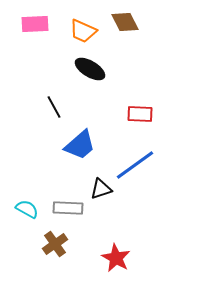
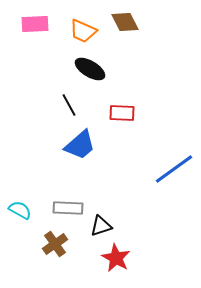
black line: moved 15 px right, 2 px up
red rectangle: moved 18 px left, 1 px up
blue line: moved 39 px right, 4 px down
black triangle: moved 37 px down
cyan semicircle: moved 7 px left, 1 px down
